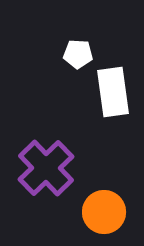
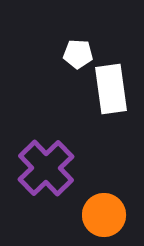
white rectangle: moved 2 px left, 3 px up
orange circle: moved 3 px down
